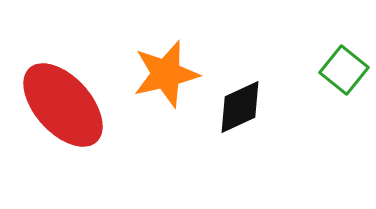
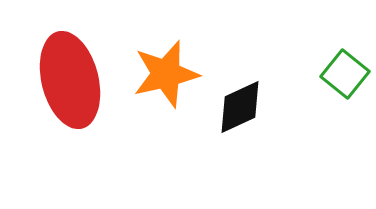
green square: moved 1 px right, 4 px down
red ellipse: moved 7 px right, 25 px up; rotated 28 degrees clockwise
